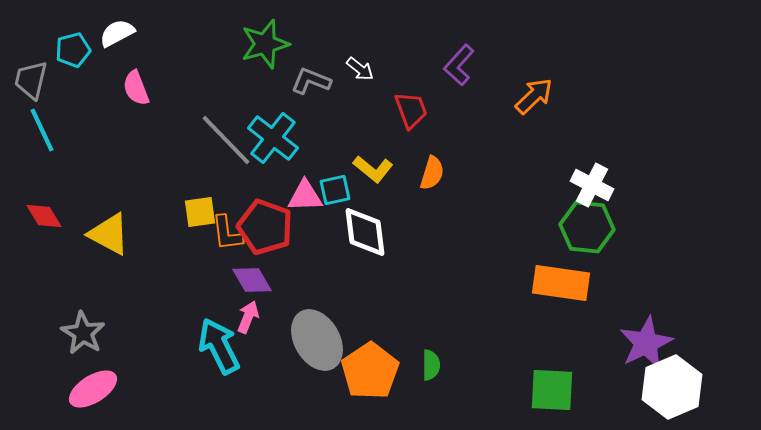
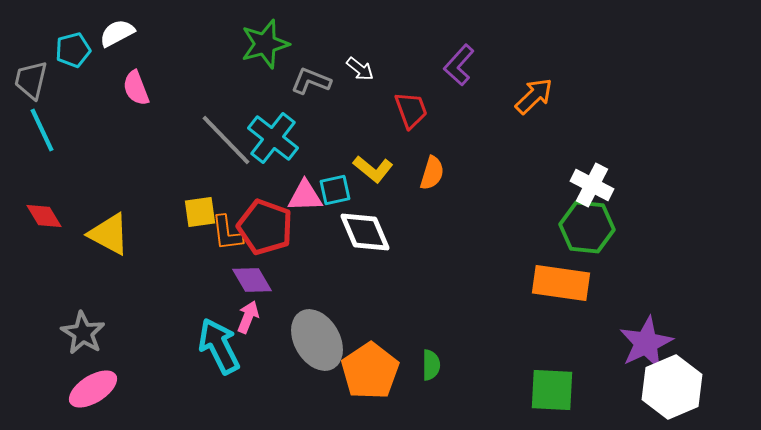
white diamond: rotated 16 degrees counterclockwise
